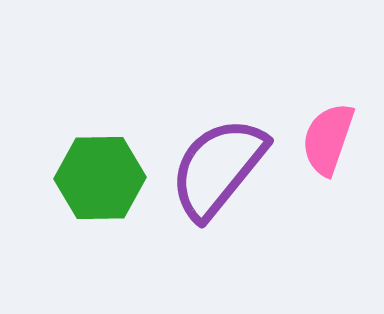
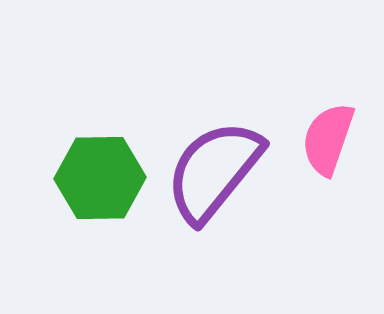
purple semicircle: moved 4 px left, 3 px down
